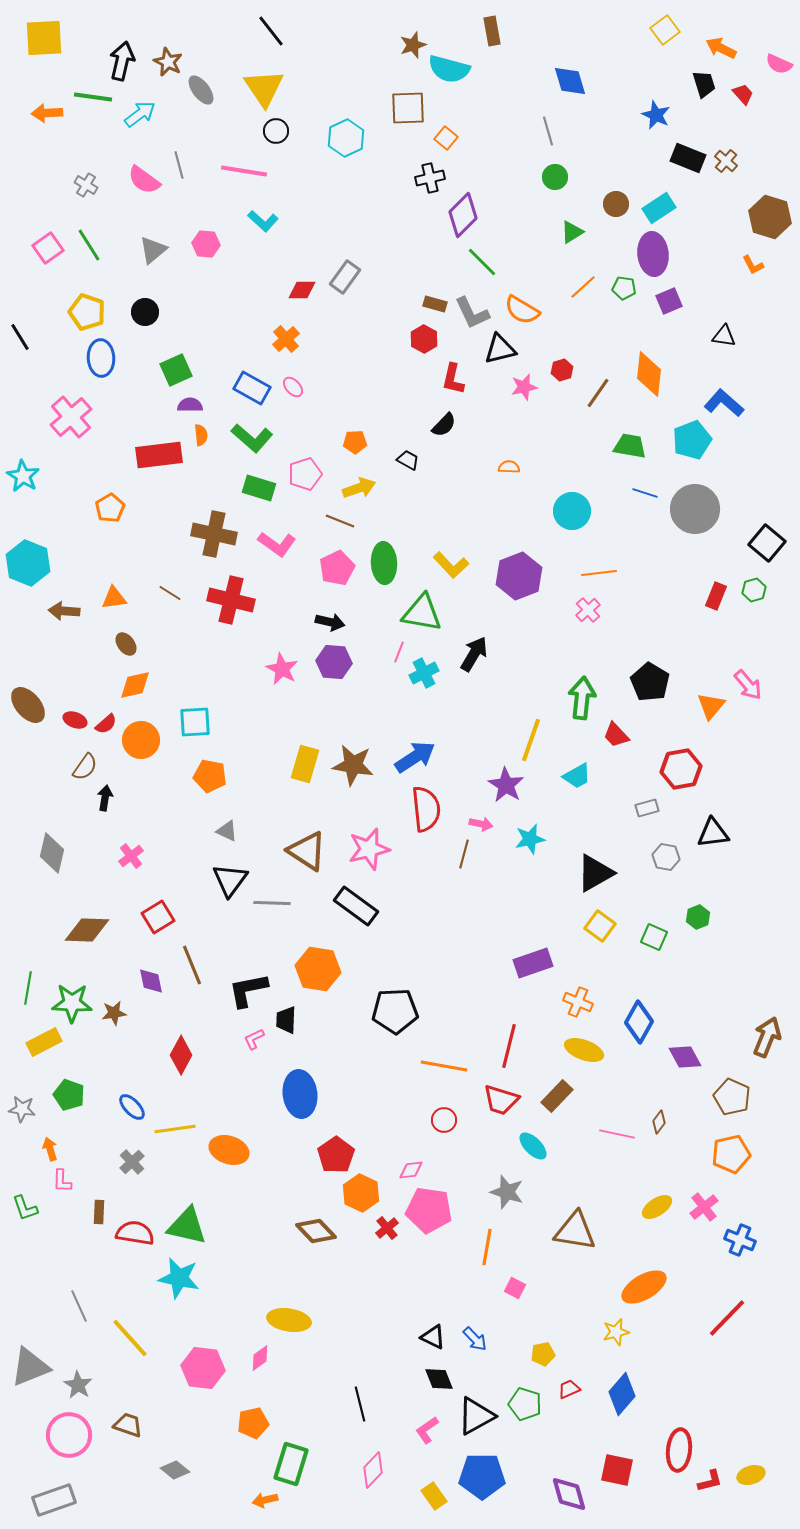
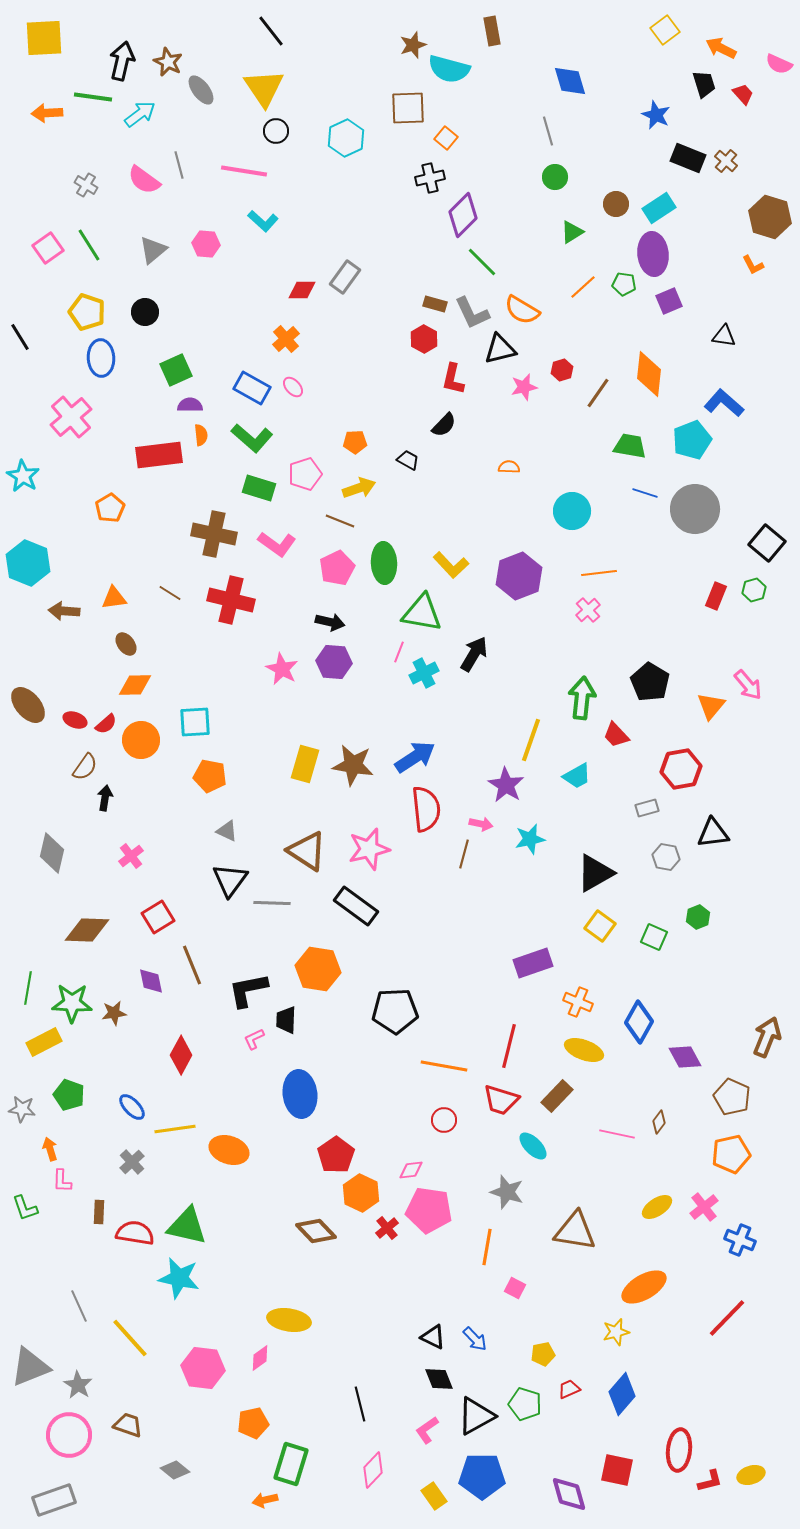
green pentagon at (624, 288): moved 4 px up
orange diamond at (135, 685): rotated 12 degrees clockwise
